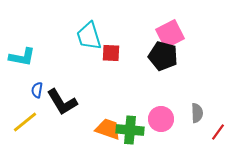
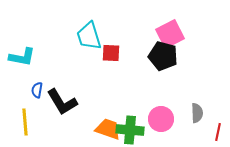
yellow line: rotated 56 degrees counterclockwise
red line: rotated 24 degrees counterclockwise
